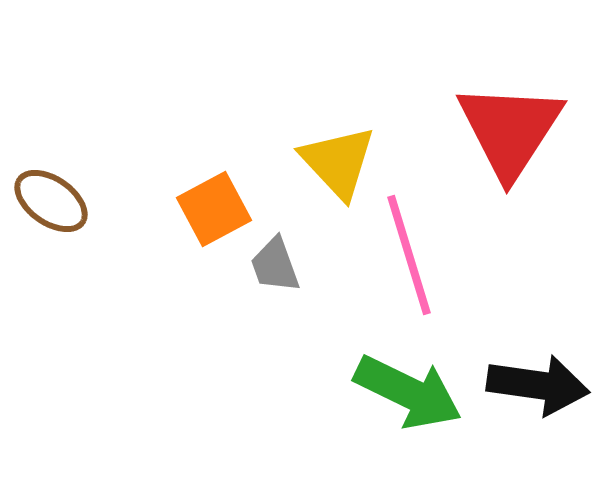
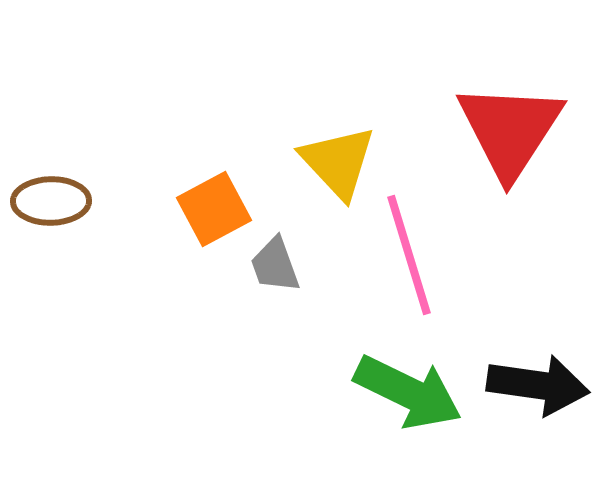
brown ellipse: rotated 36 degrees counterclockwise
